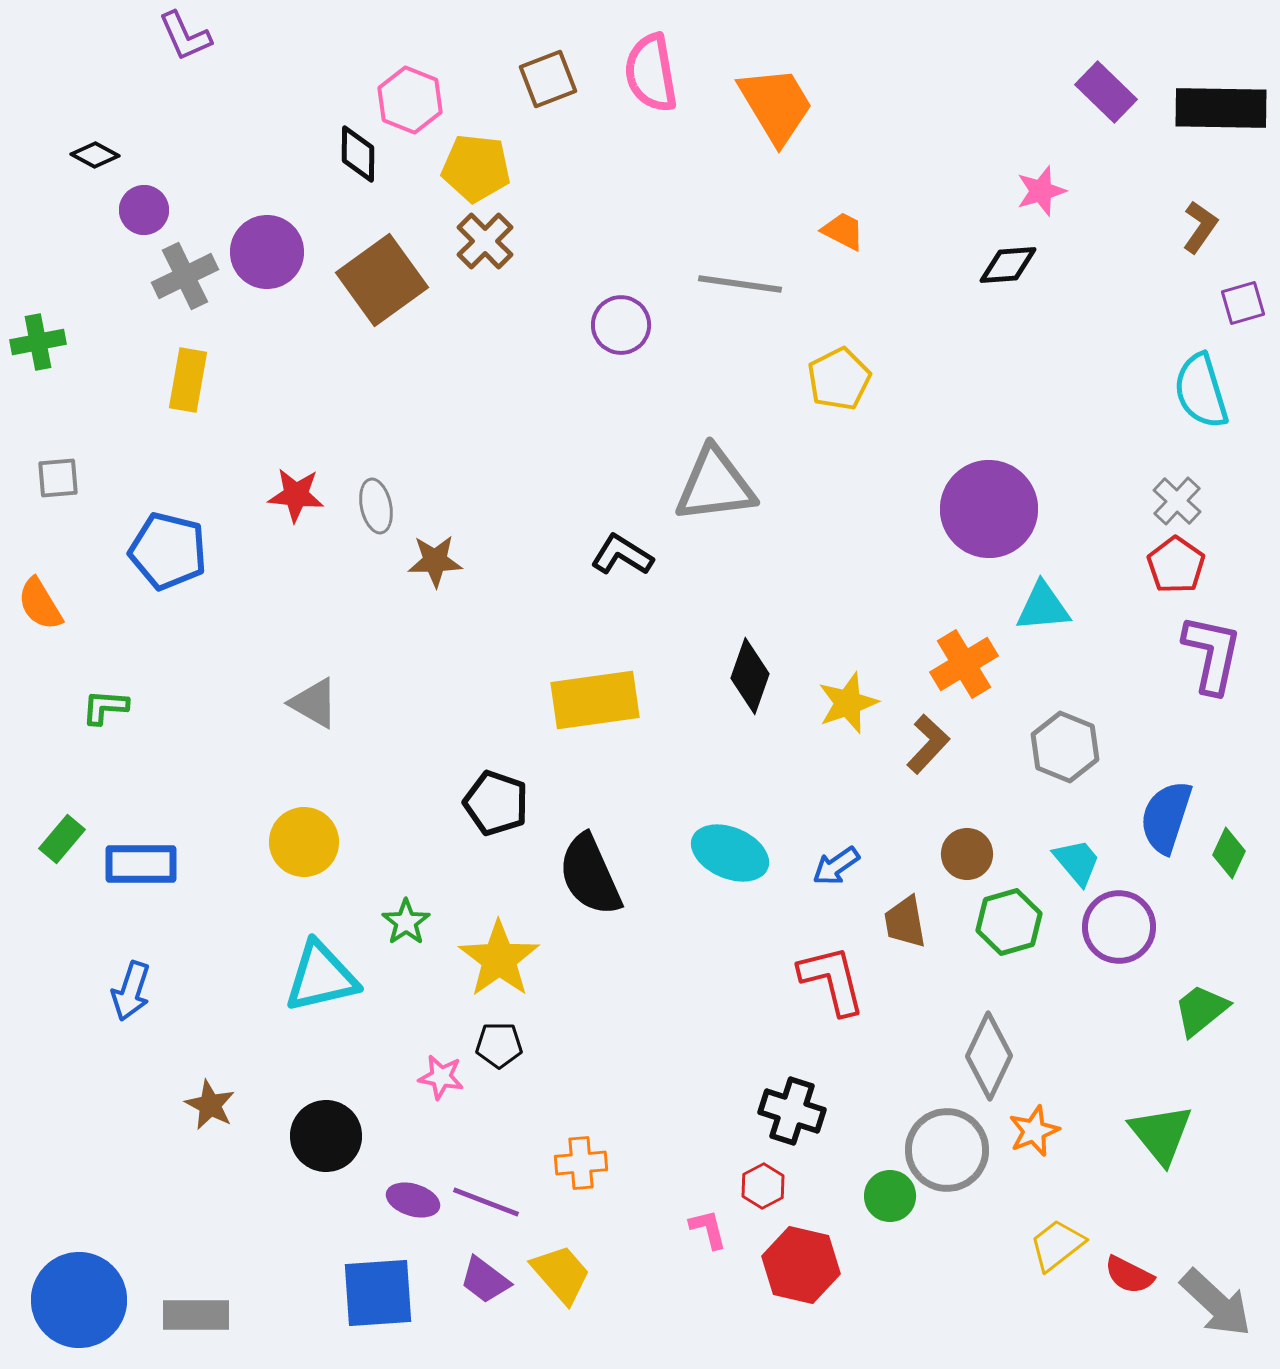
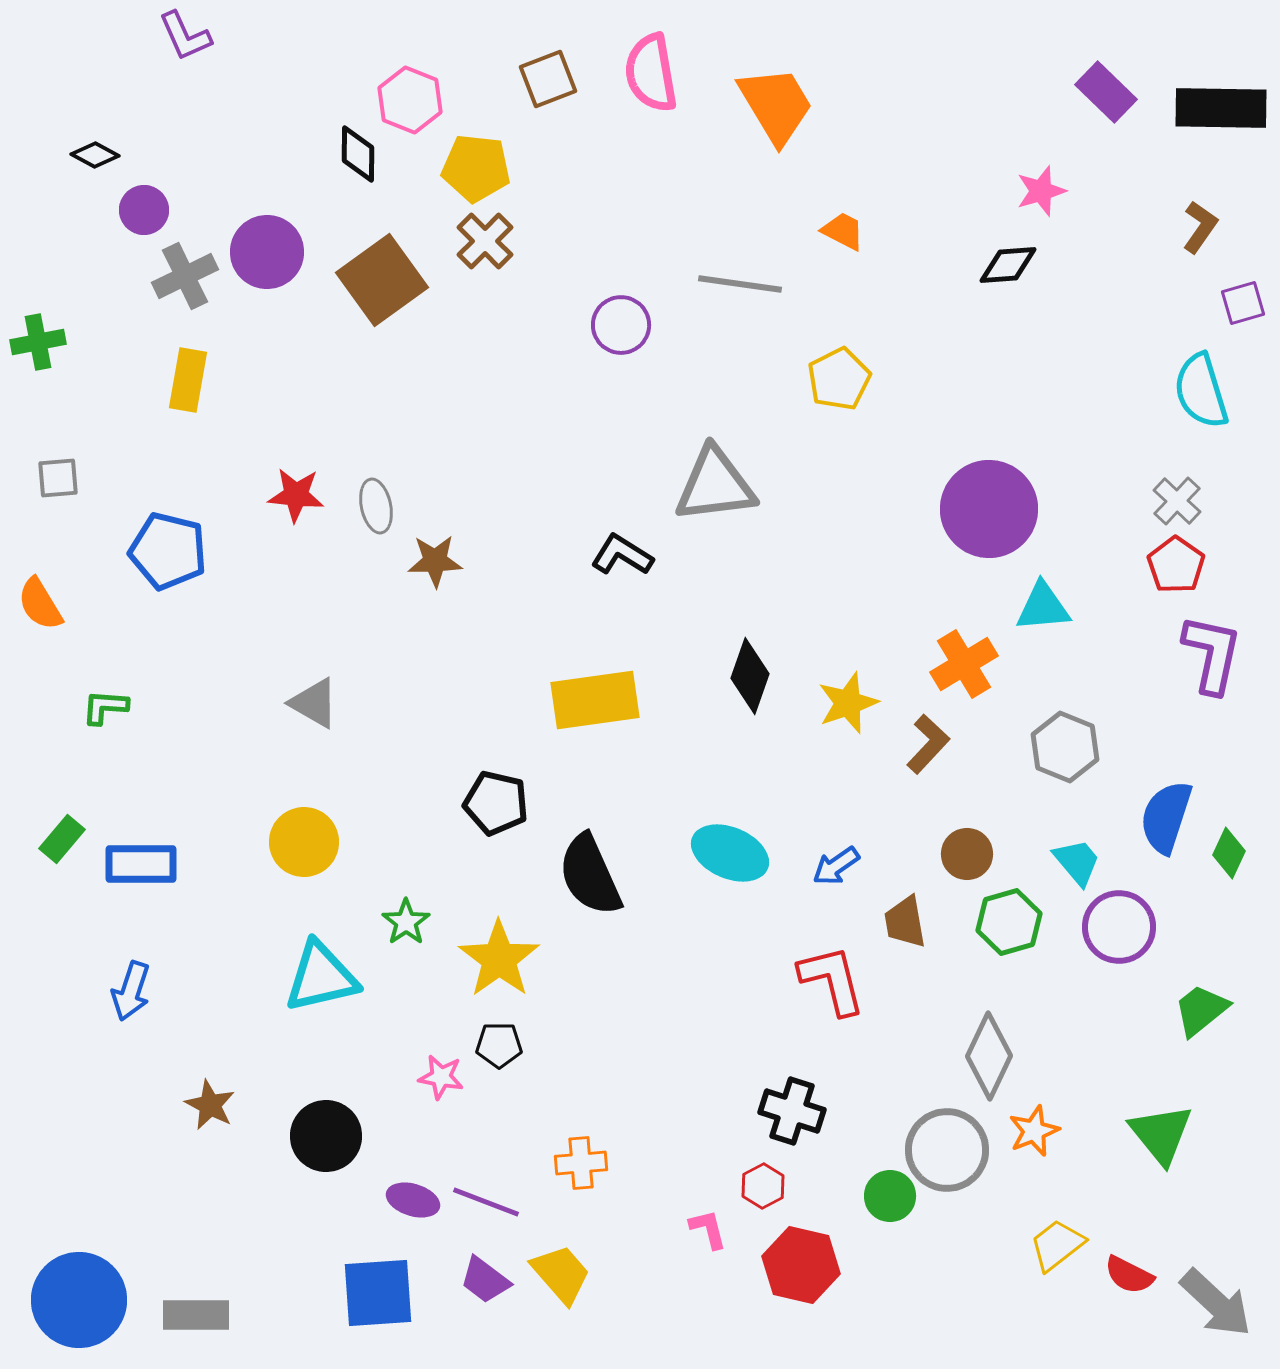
black pentagon at (496, 803): rotated 6 degrees counterclockwise
